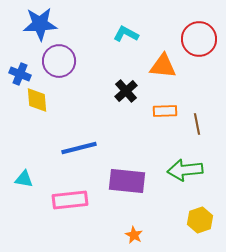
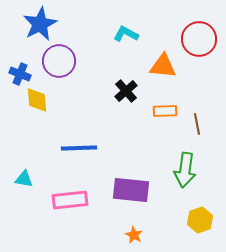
blue star: rotated 24 degrees counterclockwise
blue line: rotated 12 degrees clockwise
green arrow: rotated 76 degrees counterclockwise
purple rectangle: moved 4 px right, 9 px down
